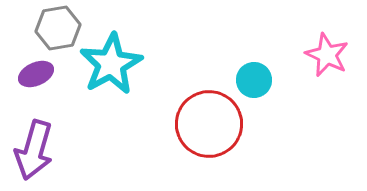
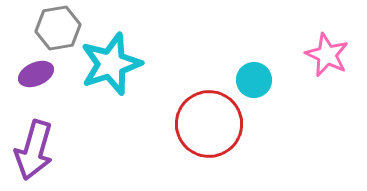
cyan star: rotated 10 degrees clockwise
